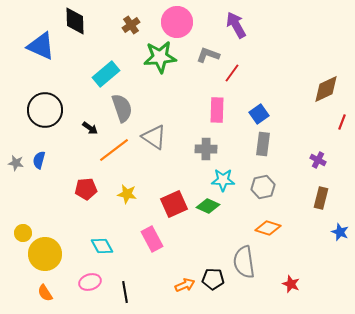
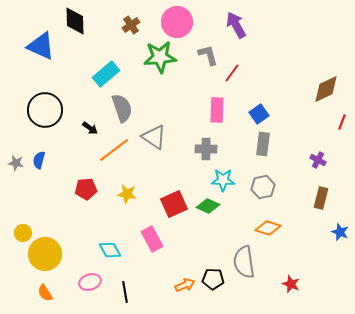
gray L-shape at (208, 55): rotated 55 degrees clockwise
cyan diamond at (102, 246): moved 8 px right, 4 px down
